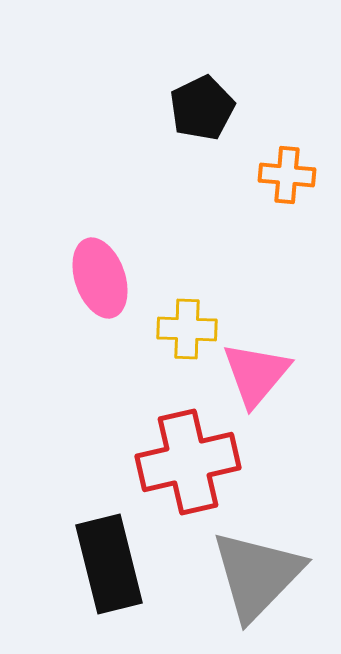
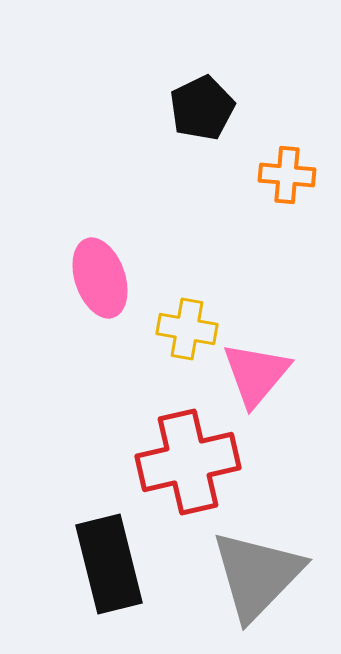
yellow cross: rotated 8 degrees clockwise
